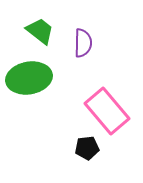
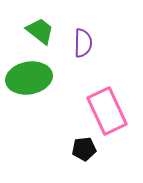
pink rectangle: rotated 15 degrees clockwise
black pentagon: moved 3 px left, 1 px down
